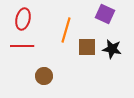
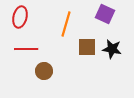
red ellipse: moved 3 px left, 2 px up
orange line: moved 6 px up
red line: moved 4 px right, 3 px down
brown circle: moved 5 px up
